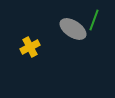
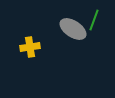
yellow cross: rotated 18 degrees clockwise
